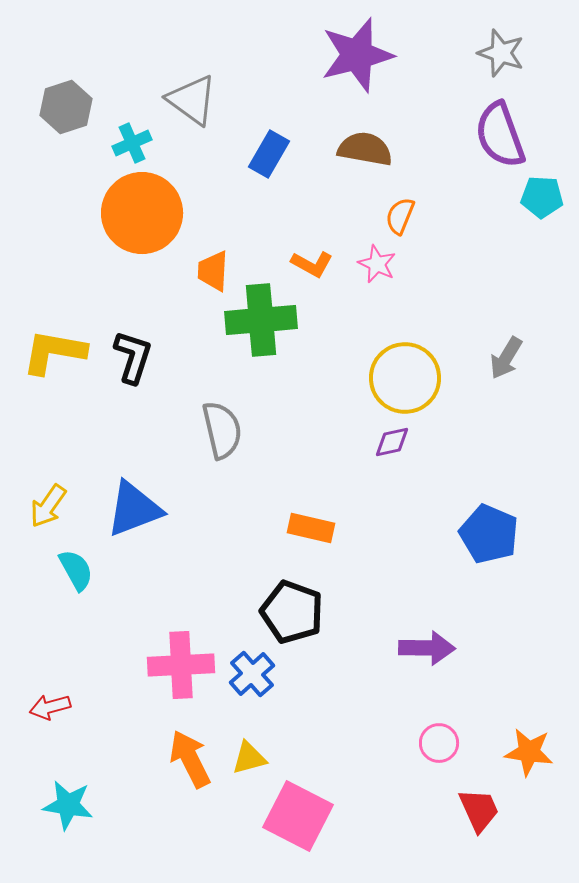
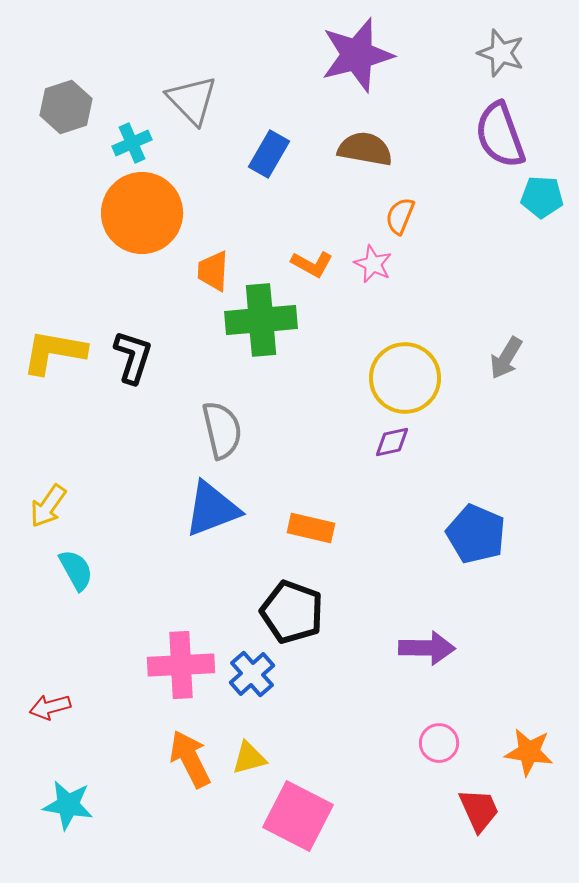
gray triangle: rotated 10 degrees clockwise
pink star: moved 4 px left
blue triangle: moved 78 px right
blue pentagon: moved 13 px left
